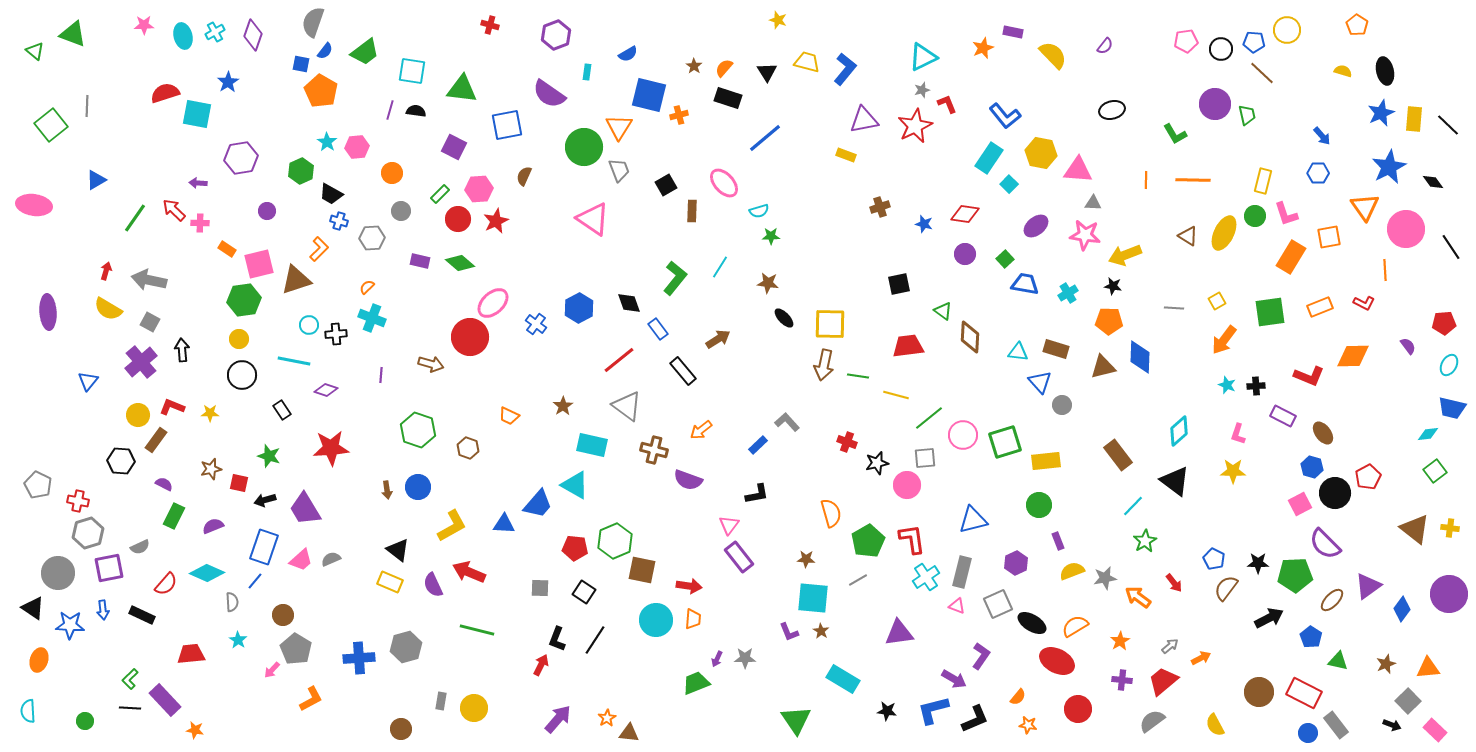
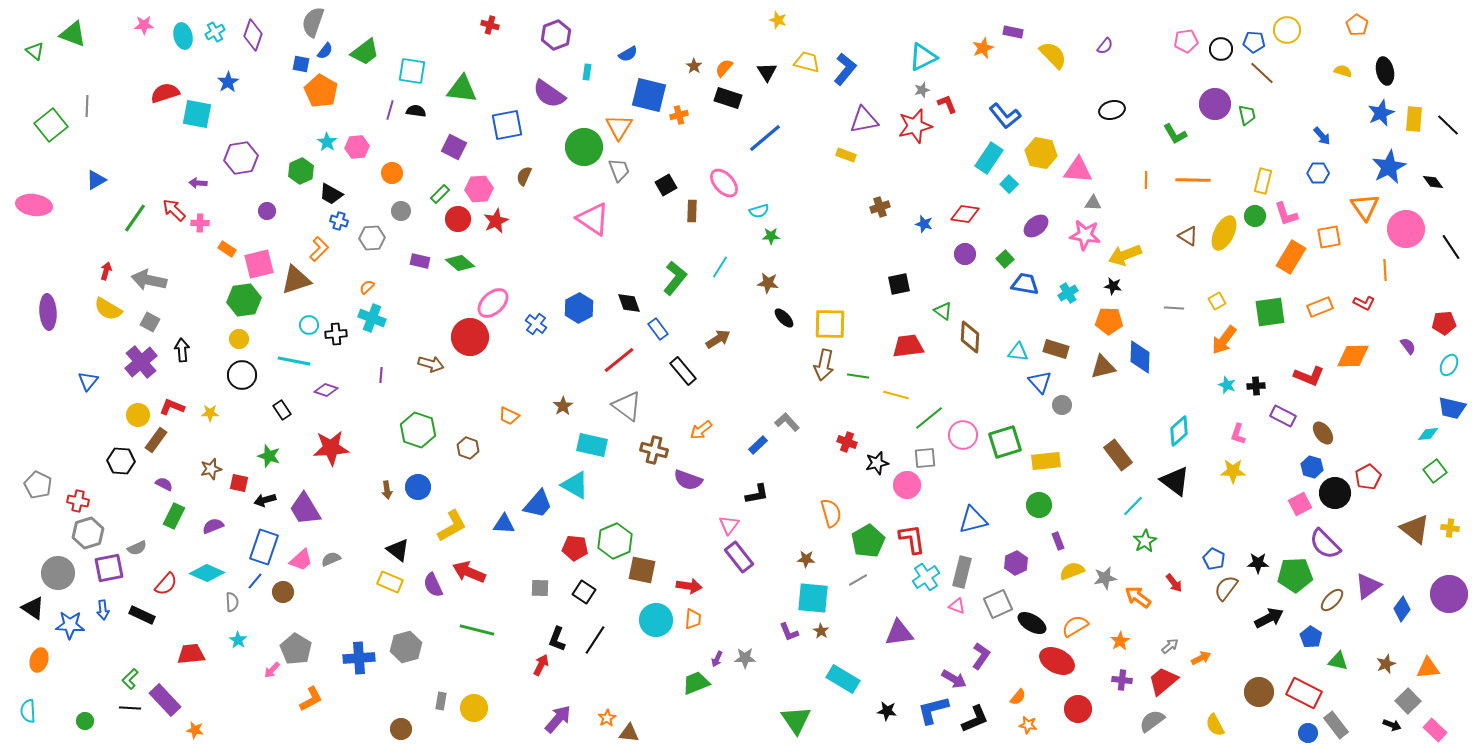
red star at (915, 126): rotated 12 degrees clockwise
gray semicircle at (140, 547): moved 3 px left, 1 px down
brown circle at (283, 615): moved 23 px up
